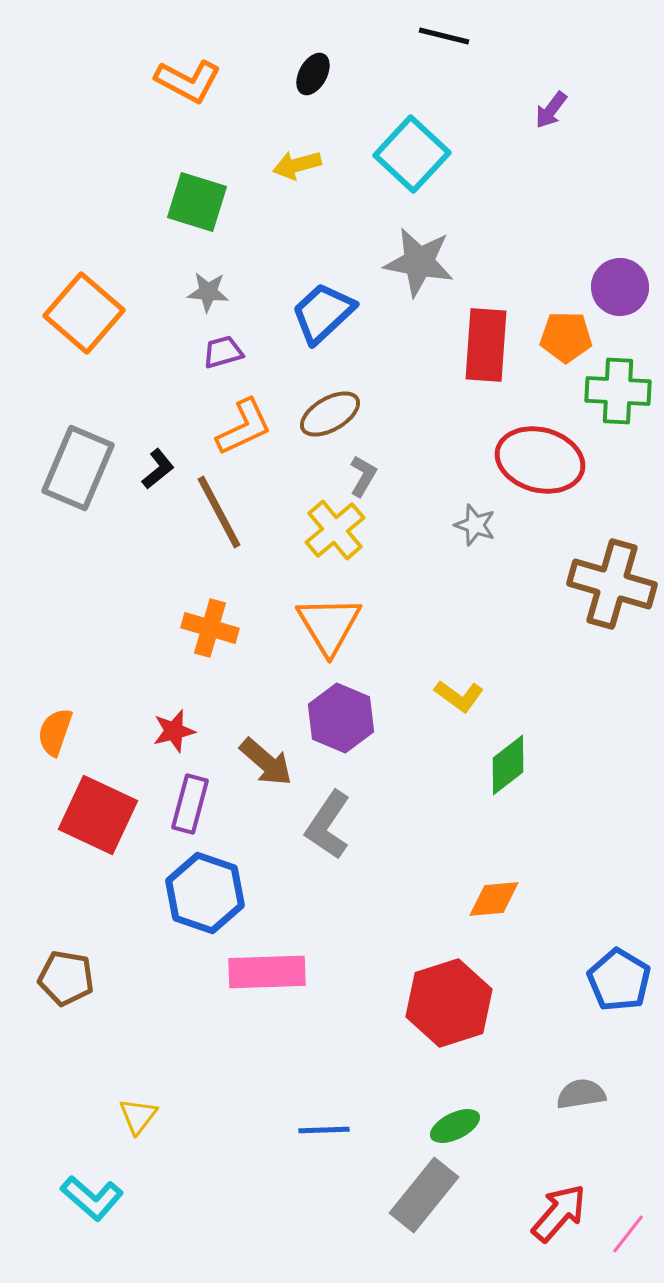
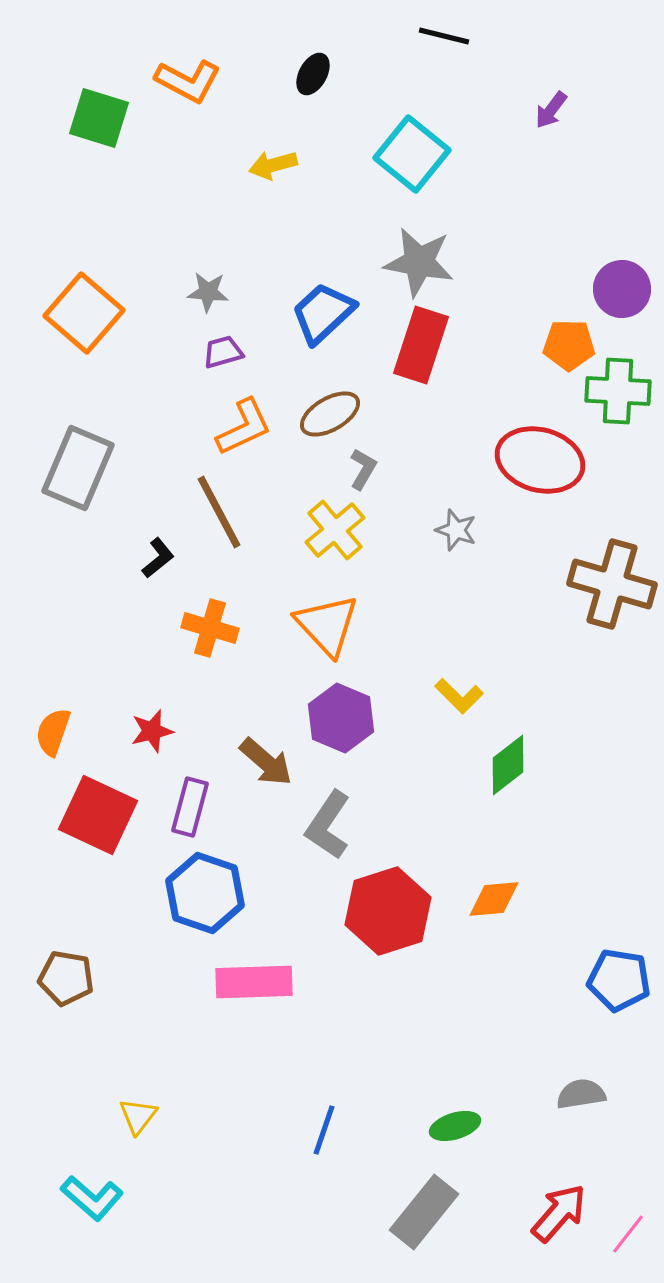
cyan square at (412, 154): rotated 4 degrees counterclockwise
yellow arrow at (297, 165): moved 24 px left
green square at (197, 202): moved 98 px left, 84 px up
purple circle at (620, 287): moved 2 px right, 2 px down
orange pentagon at (566, 337): moved 3 px right, 8 px down
red rectangle at (486, 345): moved 65 px left; rotated 14 degrees clockwise
black L-shape at (158, 469): moved 89 px down
gray L-shape at (363, 476): moved 7 px up
gray star at (475, 525): moved 19 px left, 5 px down
orange triangle at (329, 625): moved 2 px left; rotated 12 degrees counterclockwise
yellow L-shape at (459, 696): rotated 9 degrees clockwise
red star at (174, 731): moved 22 px left
orange semicircle at (55, 732): moved 2 px left
purple rectangle at (190, 804): moved 3 px down
pink rectangle at (267, 972): moved 13 px left, 10 px down
blue pentagon at (619, 980): rotated 22 degrees counterclockwise
red hexagon at (449, 1003): moved 61 px left, 92 px up
green ellipse at (455, 1126): rotated 9 degrees clockwise
blue line at (324, 1130): rotated 69 degrees counterclockwise
gray rectangle at (424, 1195): moved 17 px down
